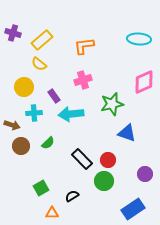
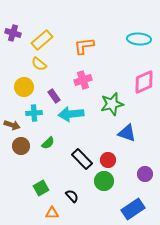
black semicircle: rotated 80 degrees clockwise
